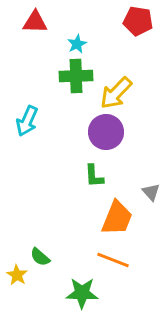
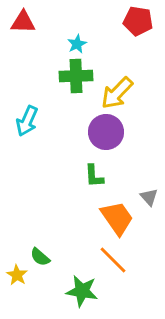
red triangle: moved 12 px left
yellow arrow: moved 1 px right
gray triangle: moved 2 px left, 5 px down
orange trapezoid: rotated 57 degrees counterclockwise
orange line: rotated 24 degrees clockwise
green star: moved 2 px up; rotated 8 degrees clockwise
